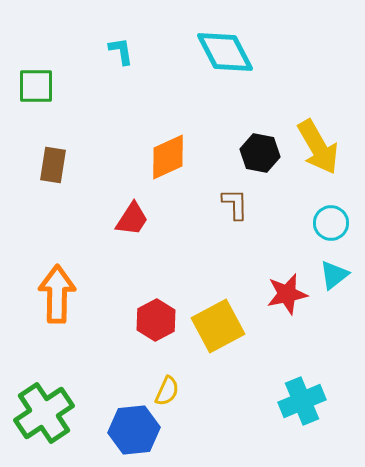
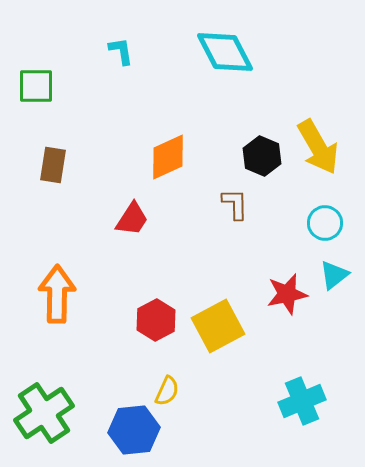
black hexagon: moved 2 px right, 3 px down; rotated 12 degrees clockwise
cyan circle: moved 6 px left
